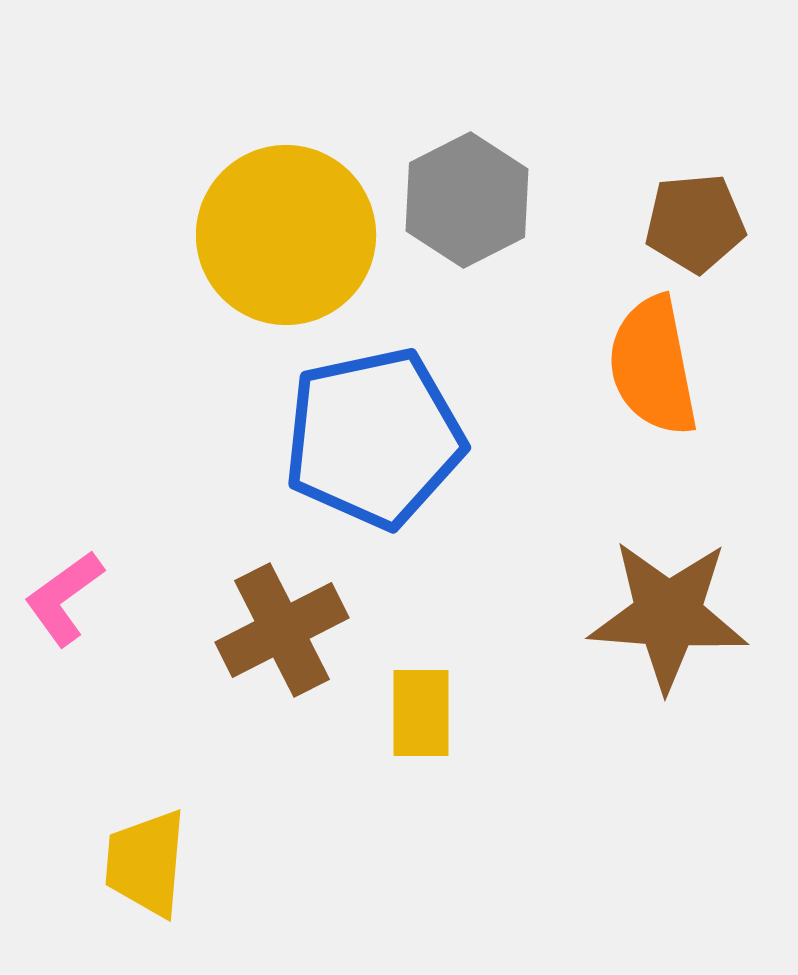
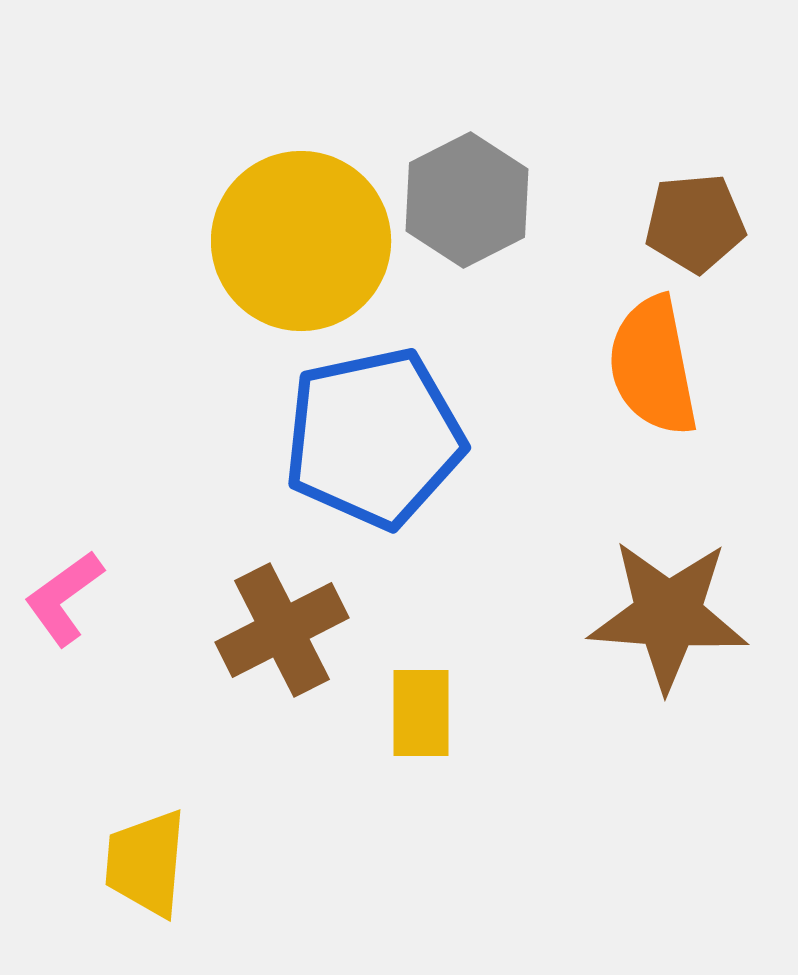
yellow circle: moved 15 px right, 6 px down
